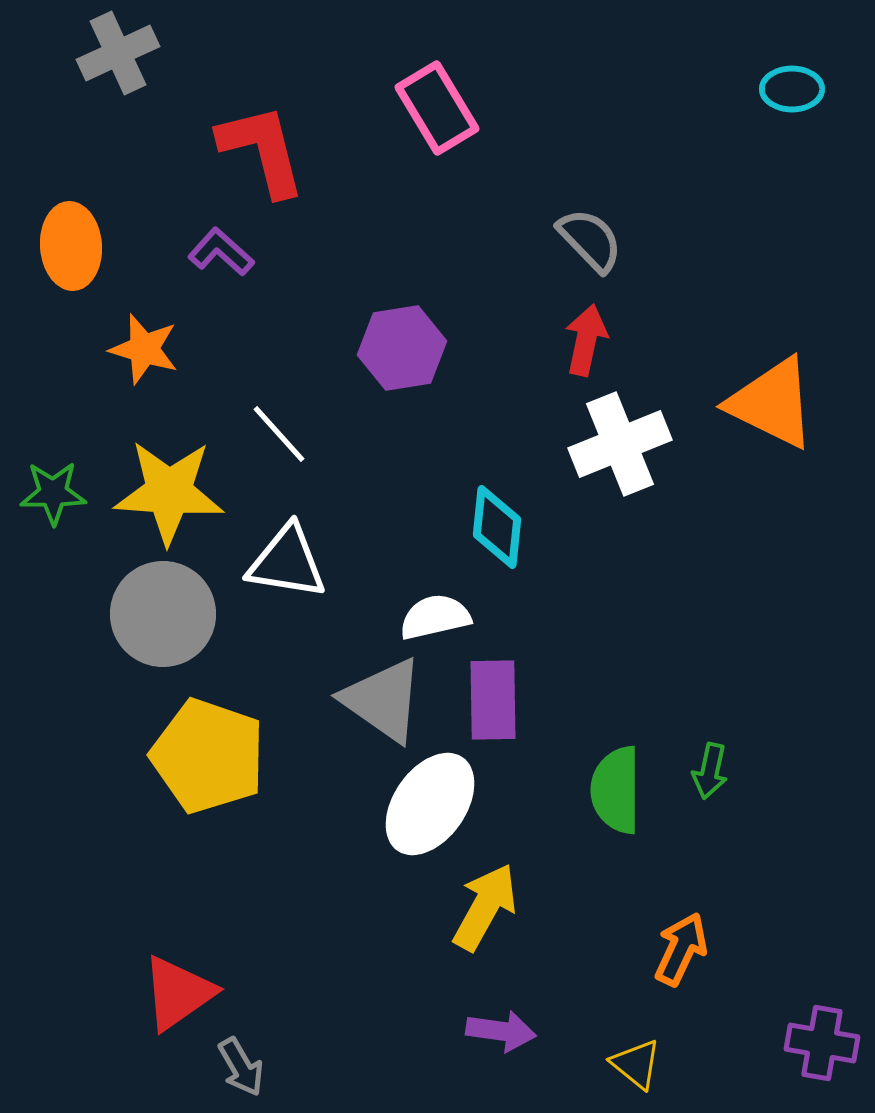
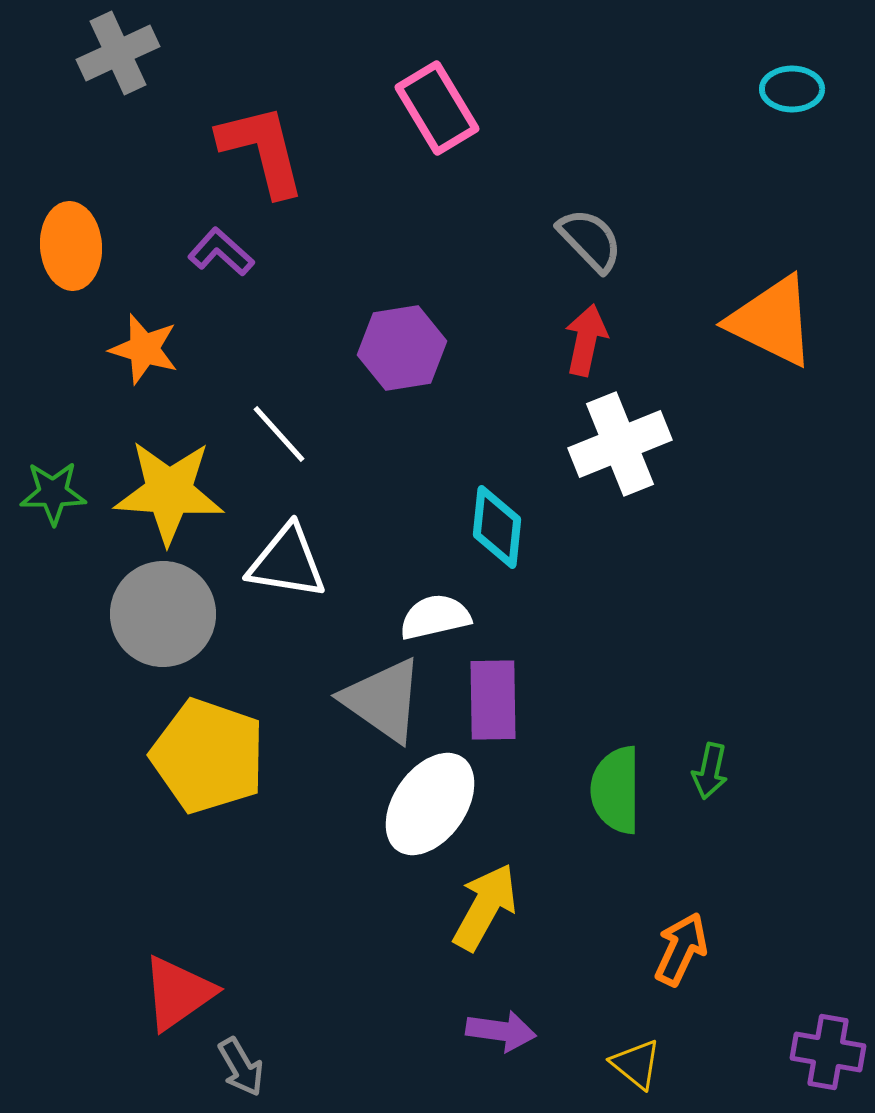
orange triangle: moved 82 px up
purple cross: moved 6 px right, 9 px down
